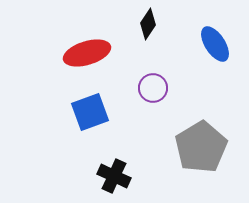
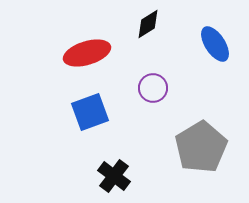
black diamond: rotated 24 degrees clockwise
black cross: rotated 12 degrees clockwise
